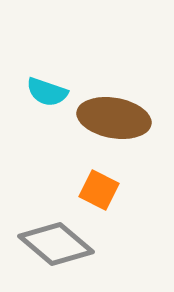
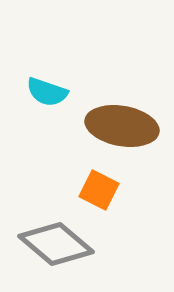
brown ellipse: moved 8 px right, 8 px down
